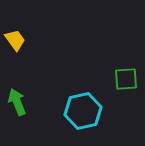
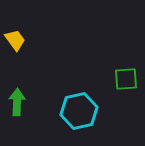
green arrow: rotated 24 degrees clockwise
cyan hexagon: moved 4 px left
